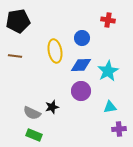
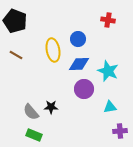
black pentagon: moved 3 px left; rotated 30 degrees clockwise
blue circle: moved 4 px left, 1 px down
yellow ellipse: moved 2 px left, 1 px up
brown line: moved 1 px right, 1 px up; rotated 24 degrees clockwise
blue diamond: moved 2 px left, 1 px up
cyan star: rotated 20 degrees counterclockwise
purple circle: moved 3 px right, 2 px up
black star: moved 1 px left; rotated 16 degrees clockwise
gray semicircle: moved 1 px left, 1 px up; rotated 24 degrees clockwise
purple cross: moved 1 px right, 2 px down
